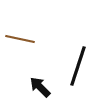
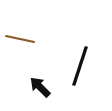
black line: moved 2 px right
